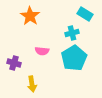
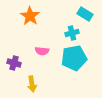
cyan pentagon: rotated 20 degrees clockwise
